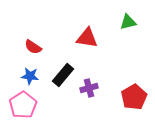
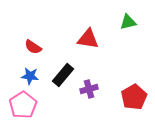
red triangle: moved 1 px right, 1 px down
purple cross: moved 1 px down
